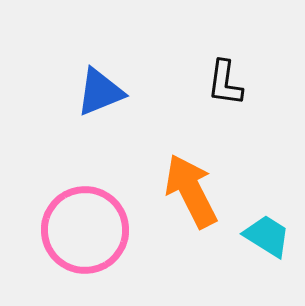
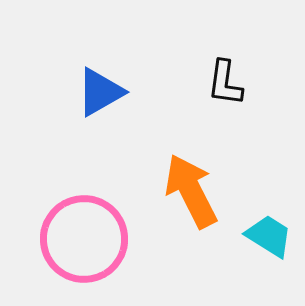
blue triangle: rotated 8 degrees counterclockwise
pink circle: moved 1 px left, 9 px down
cyan trapezoid: moved 2 px right
